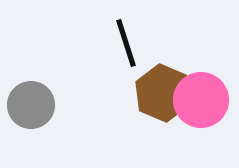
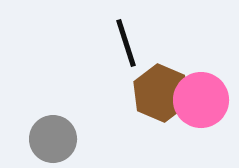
brown hexagon: moved 2 px left
gray circle: moved 22 px right, 34 px down
